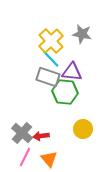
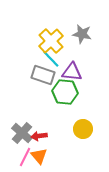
gray rectangle: moved 5 px left, 2 px up
red arrow: moved 2 px left
orange triangle: moved 10 px left, 3 px up
